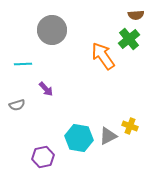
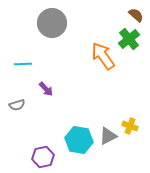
brown semicircle: rotated 133 degrees counterclockwise
gray circle: moved 7 px up
cyan hexagon: moved 2 px down
